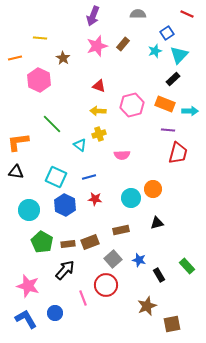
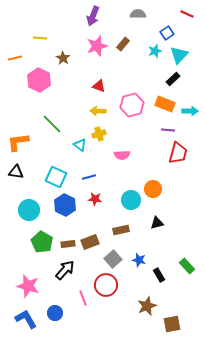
cyan circle at (131, 198): moved 2 px down
